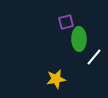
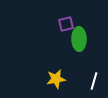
purple square: moved 2 px down
white line: moved 24 px down; rotated 24 degrees counterclockwise
